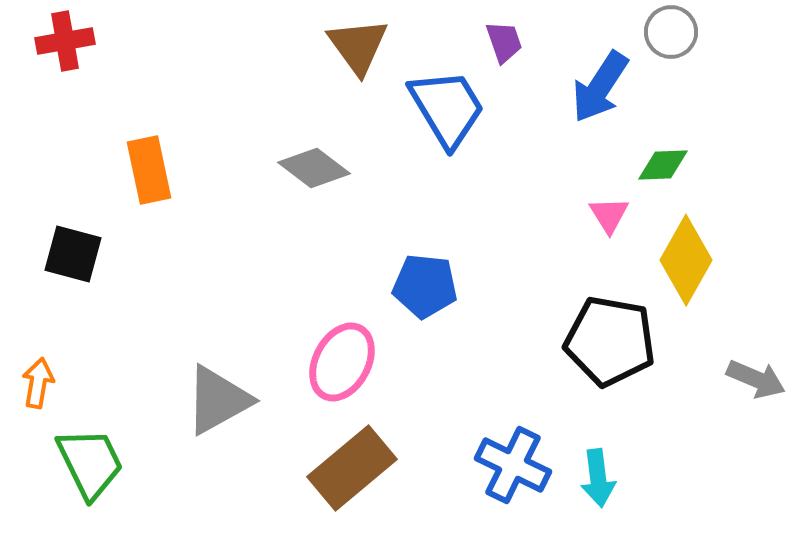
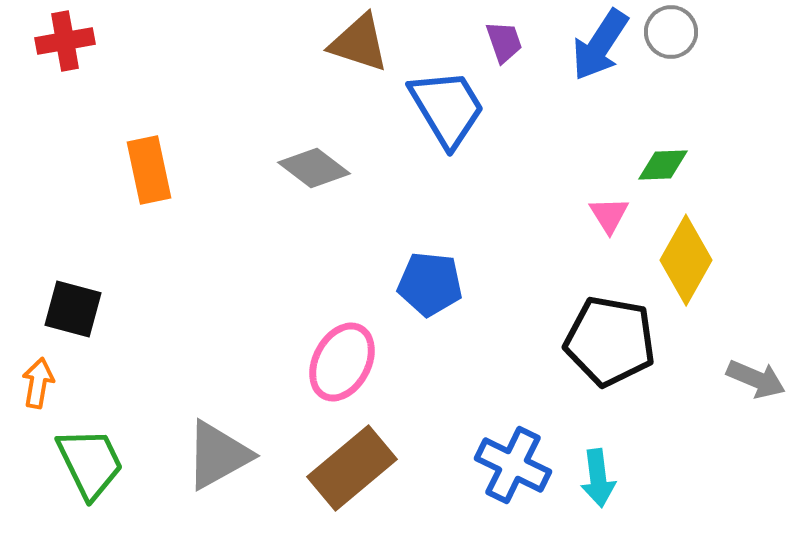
brown triangle: moved 1 px right, 3 px up; rotated 36 degrees counterclockwise
blue arrow: moved 42 px up
black square: moved 55 px down
blue pentagon: moved 5 px right, 2 px up
gray triangle: moved 55 px down
